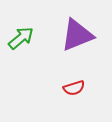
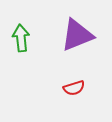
green arrow: rotated 56 degrees counterclockwise
